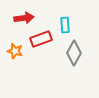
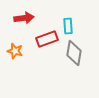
cyan rectangle: moved 3 px right, 1 px down
red rectangle: moved 6 px right
gray diamond: rotated 20 degrees counterclockwise
